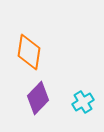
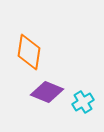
purple diamond: moved 9 px right, 6 px up; rotated 68 degrees clockwise
